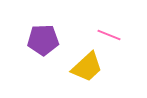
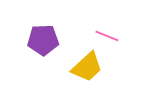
pink line: moved 2 px left, 1 px down
